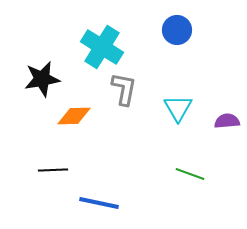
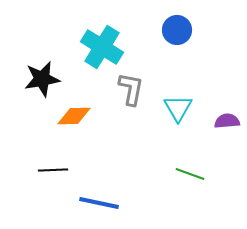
gray L-shape: moved 7 px right
